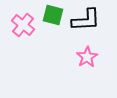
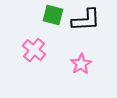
pink cross: moved 11 px right, 25 px down
pink star: moved 6 px left, 7 px down
